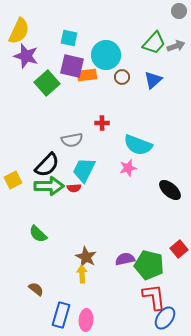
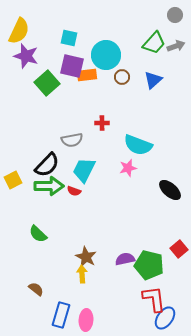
gray circle: moved 4 px left, 4 px down
red semicircle: moved 3 px down; rotated 24 degrees clockwise
red L-shape: moved 2 px down
